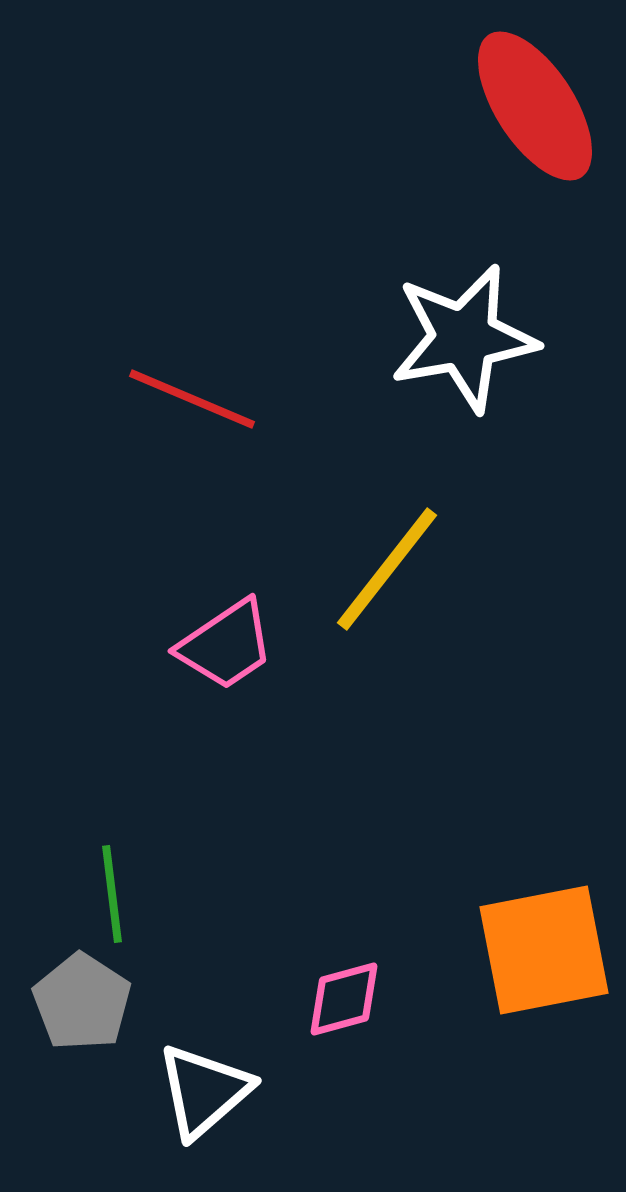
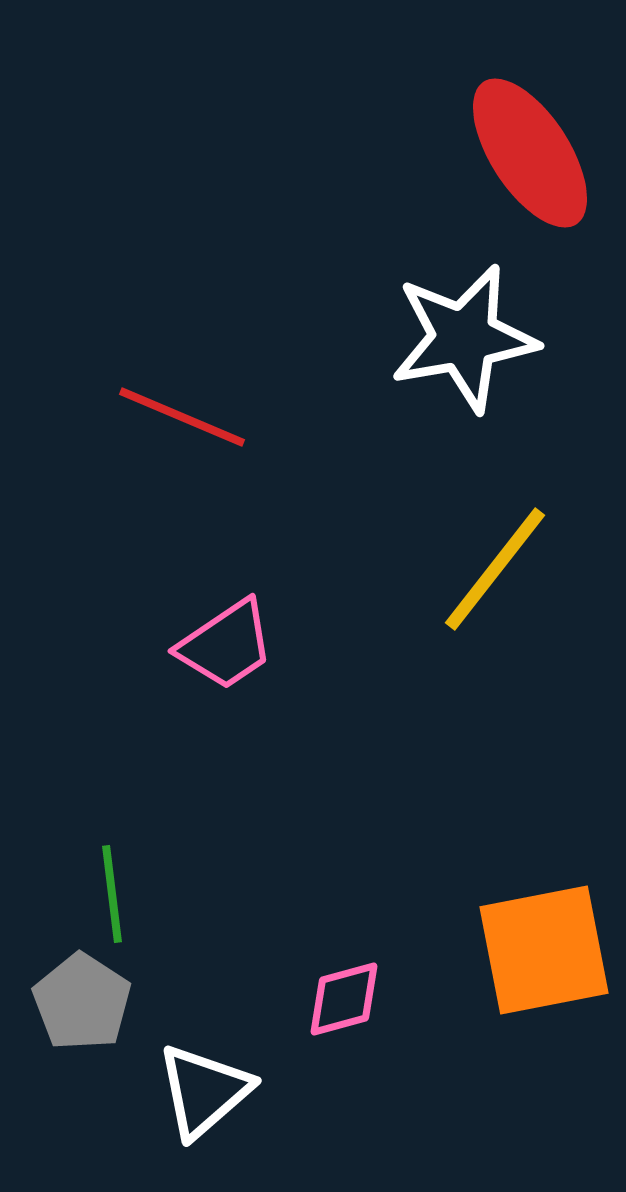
red ellipse: moved 5 px left, 47 px down
red line: moved 10 px left, 18 px down
yellow line: moved 108 px right
